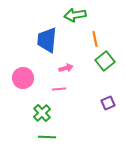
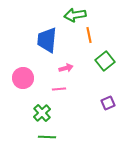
orange line: moved 6 px left, 4 px up
